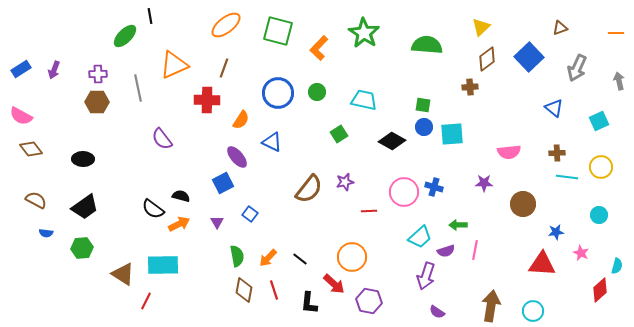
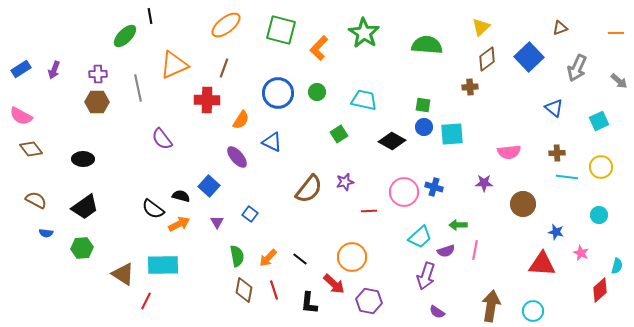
green square at (278, 31): moved 3 px right, 1 px up
gray arrow at (619, 81): rotated 144 degrees clockwise
blue square at (223, 183): moved 14 px left, 3 px down; rotated 20 degrees counterclockwise
blue star at (556, 232): rotated 21 degrees clockwise
